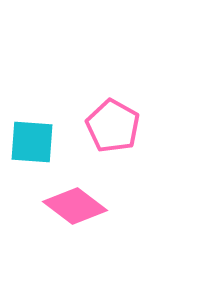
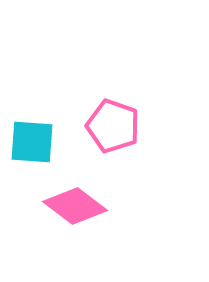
pink pentagon: rotated 10 degrees counterclockwise
